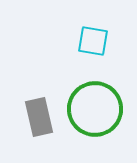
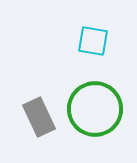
gray rectangle: rotated 12 degrees counterclockwise
